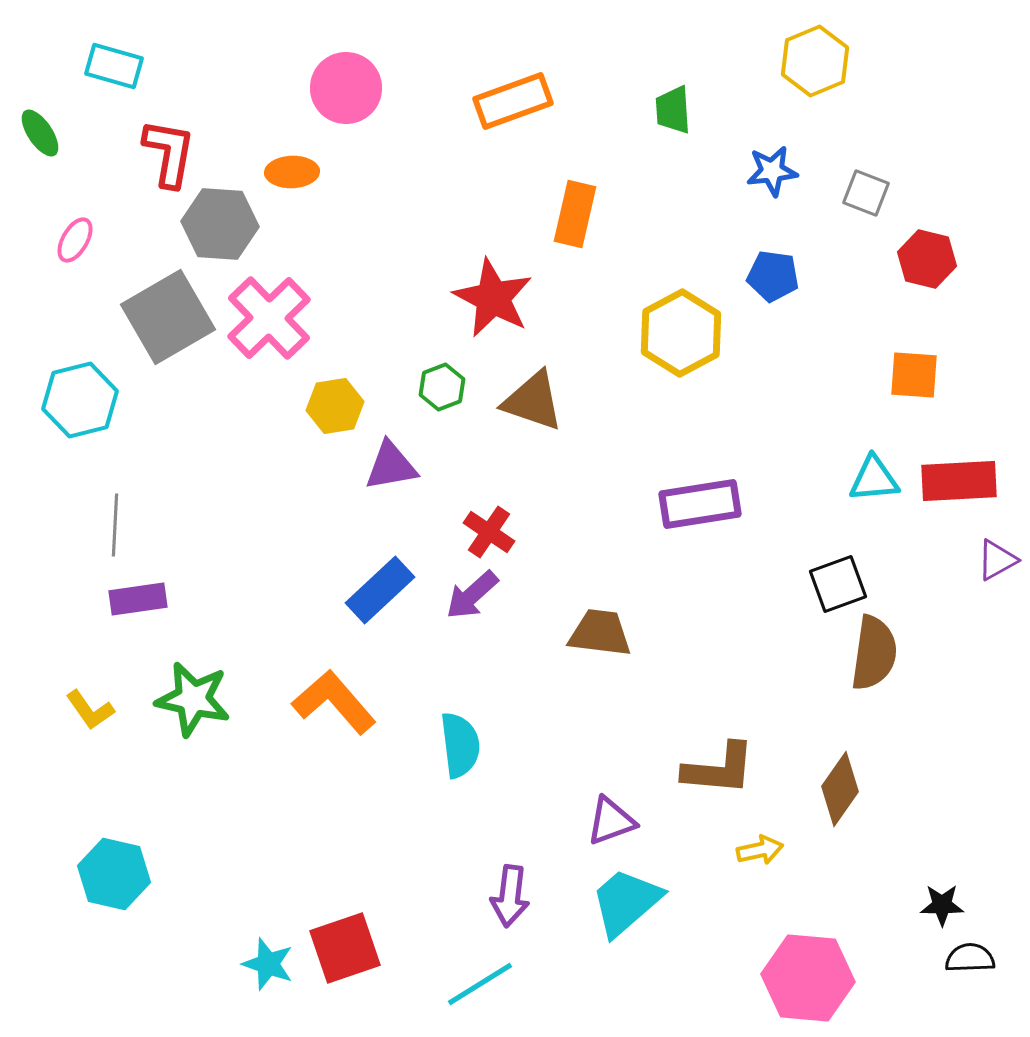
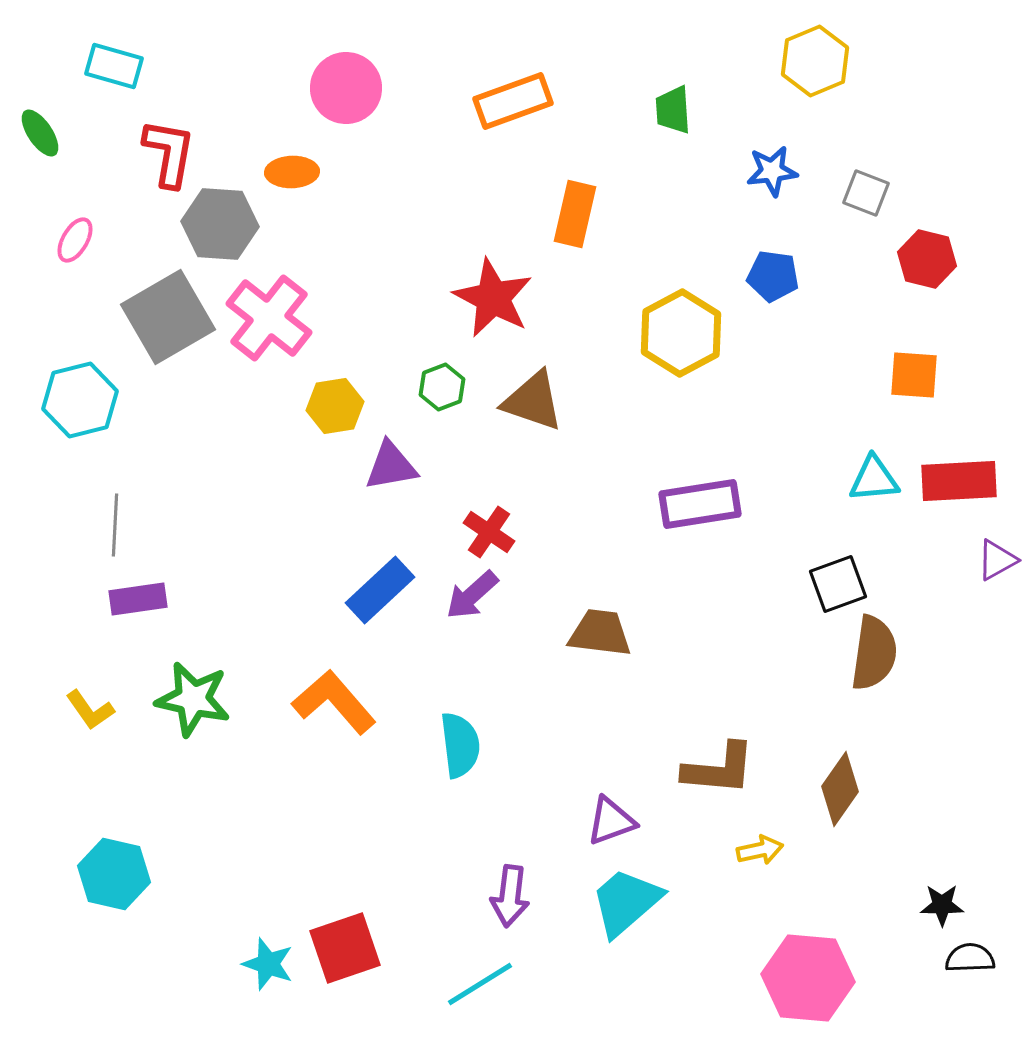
pink cross at (269, 318): rotated 8 degrees counterclockwise
